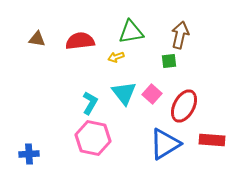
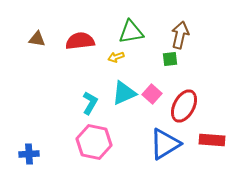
green square: moved 1 px right, 2 px up
cyan triangle: rotated 44 degrees clockwise
pink hexagon: moved 1 px right, 4 px down
